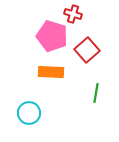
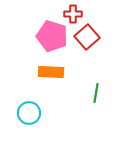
red cross: rotated 18 degrees counterclockwise
red square: moved 13 px up
